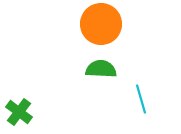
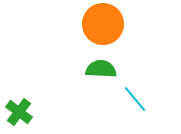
orange circle: moved 2 px right
cyan line: moved 6 px left; rotated 24 degrees counterclockwise
